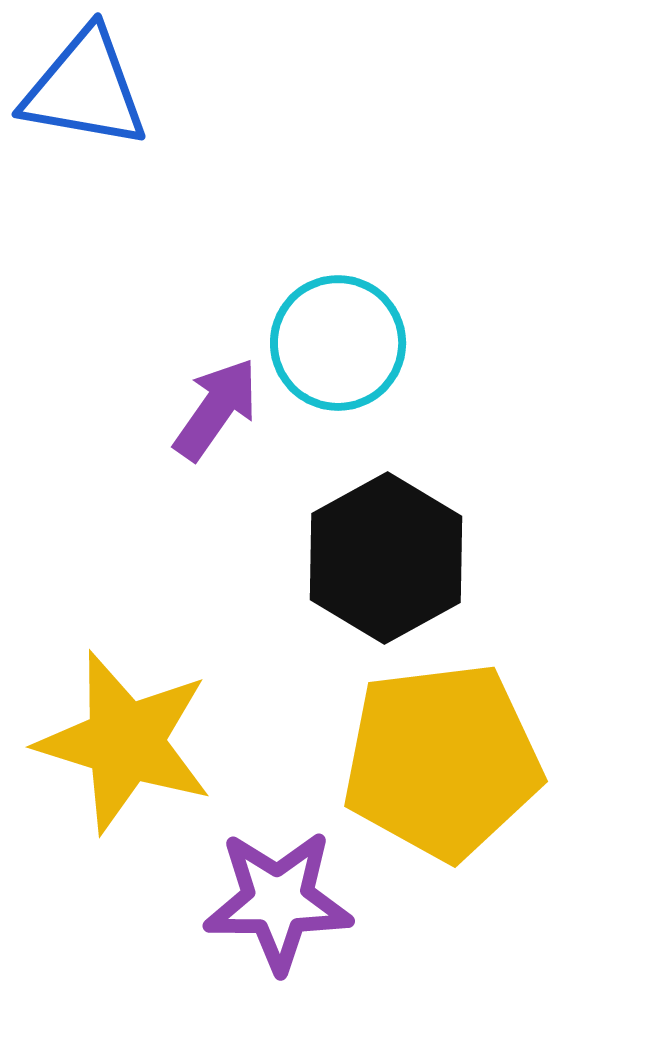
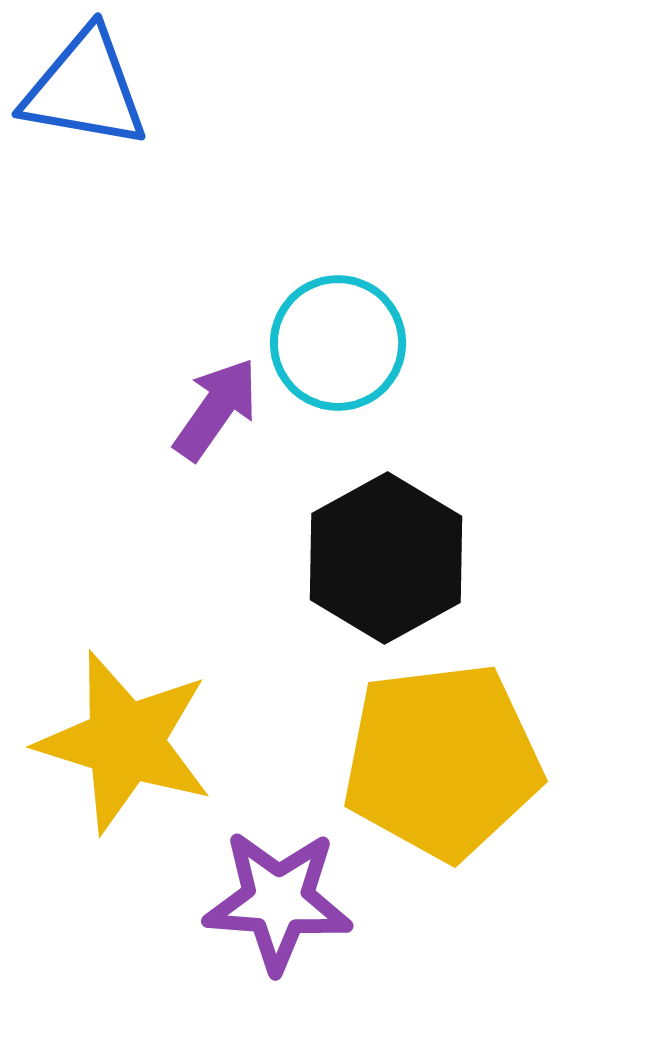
purple star: rotated 4 degrees clockwise
